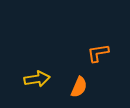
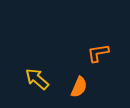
yellow arrow: rotated 130 degrees counterclockwise
